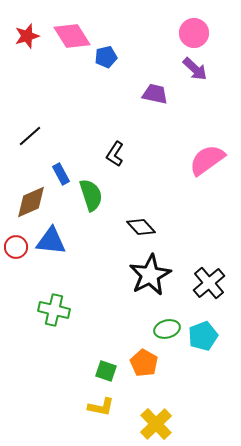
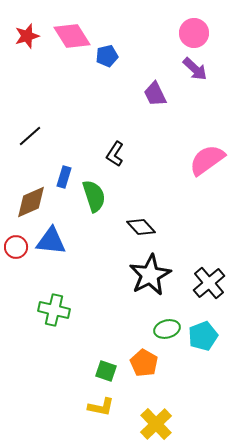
blue pentagon: moved 1 px right, 1 px up
purple trapezoid: rotated 128 degrees counterclockwise
blue rectangle: moved 3 px right, 3 px down; rotated 45 degrees clockwise
green semicircle: moved 3 px right, 1 px down
